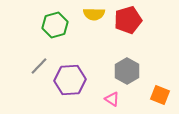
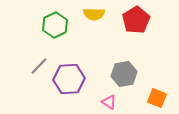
red pentagon: moved 8 px right; rotated 16 degrees counterclockwise
green hexagon: rotated 10 degrees counterclockwise
gray hexagon: moved 3 px left, 3 px down; rotated 20 degrees clockwise
purple hexagon: moved 1 px left, 1 px up
orange square: moved 3 px left, 3 px down
pink triangle: moved 3 px left, 3 px down
